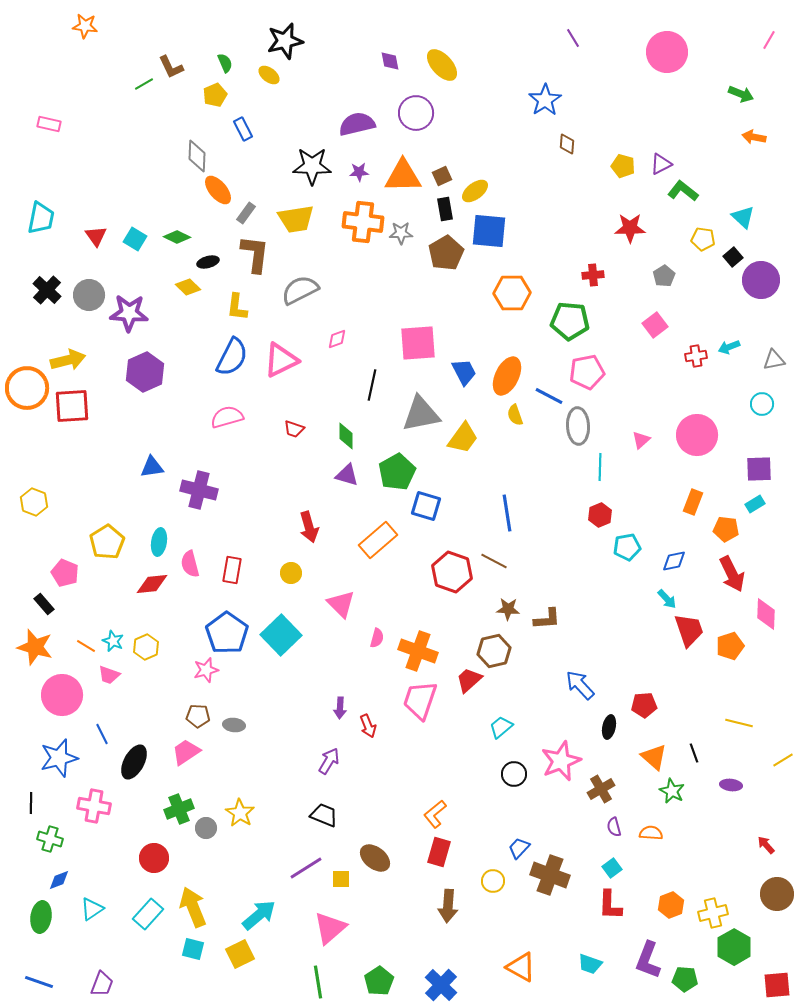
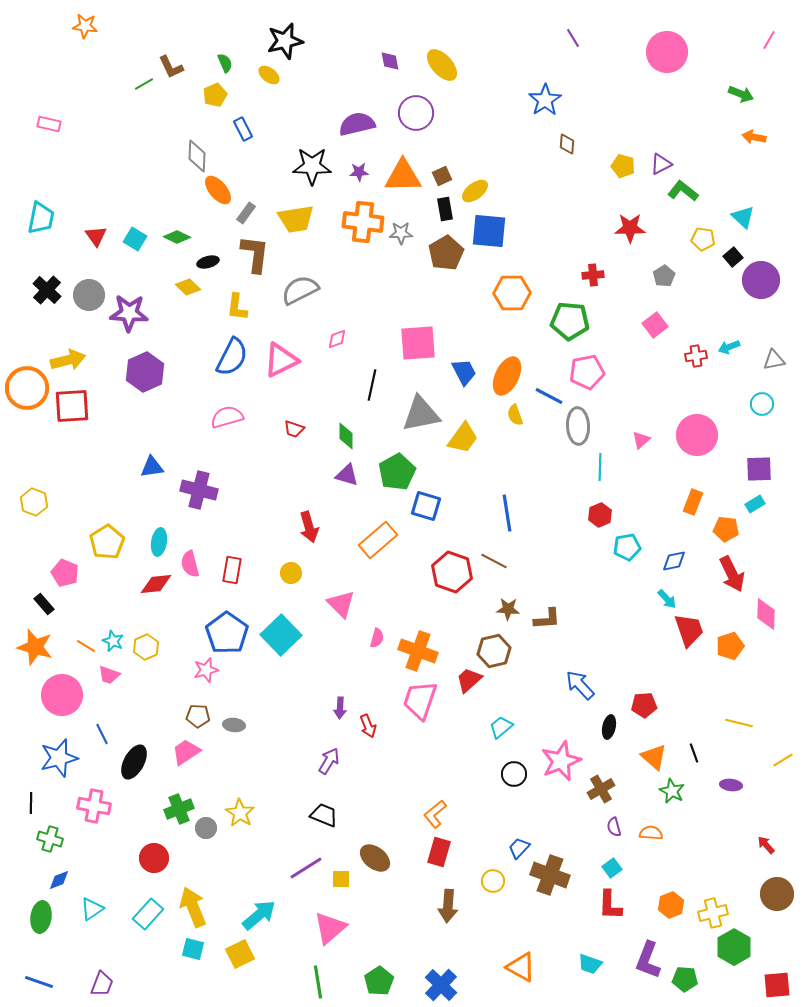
red diamond at (152, 584): moved 4 px right
